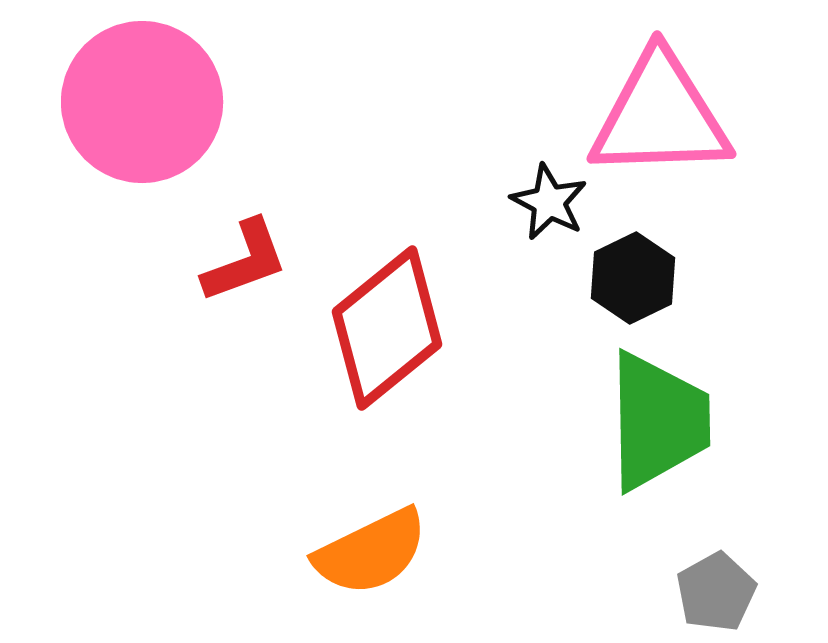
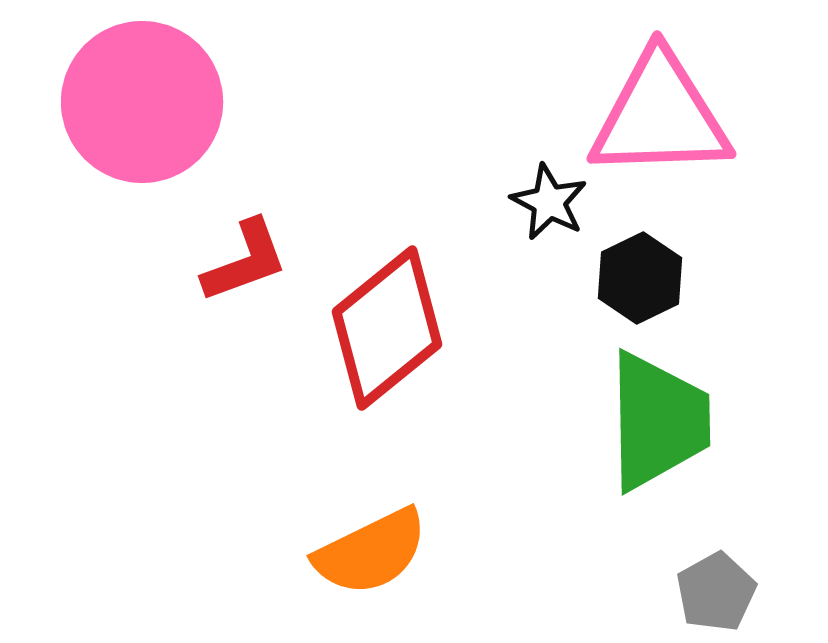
black hexagon: moved 7 px right
